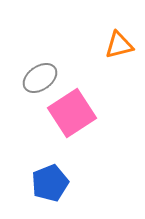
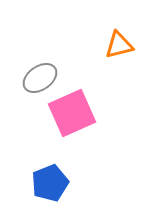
pink square: rotated 9 degrees clockwise
